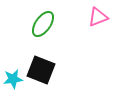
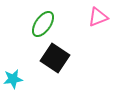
black square: moved 14 px right, 12 px up; rotated 12 degrees clockwise
